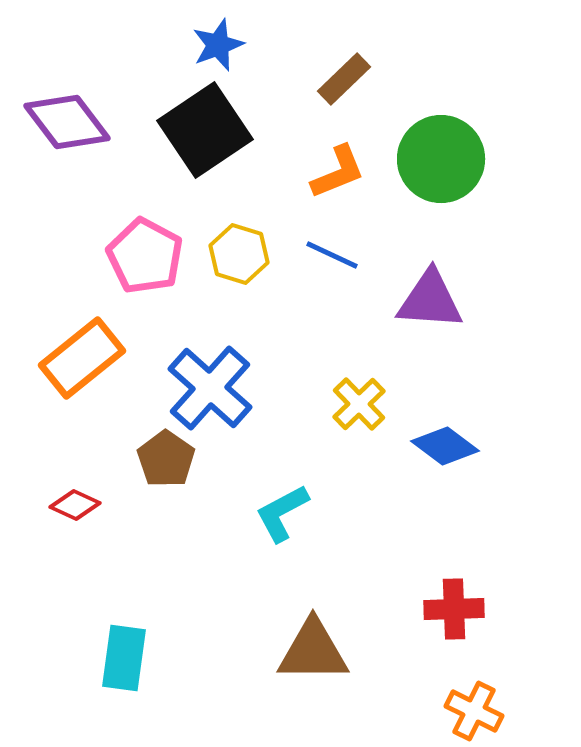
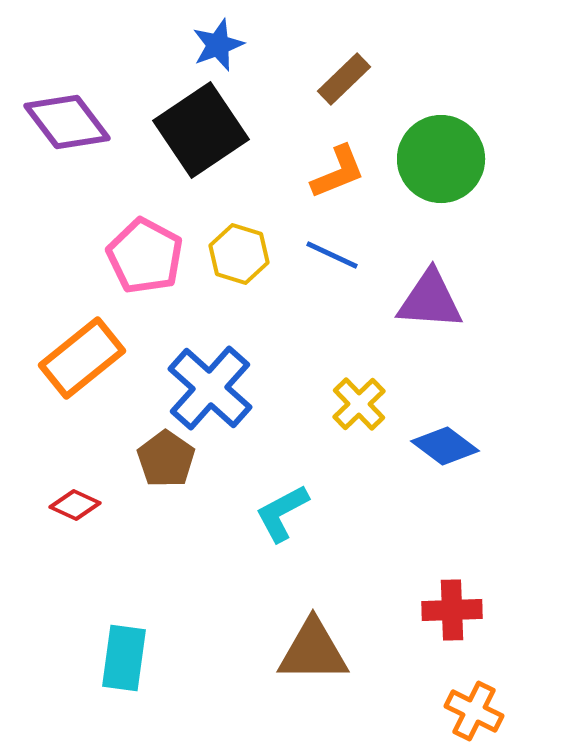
black square: moved 4 px left
red cross: moved 2 px left, 1 px down
